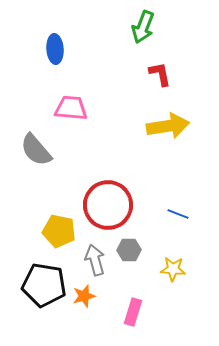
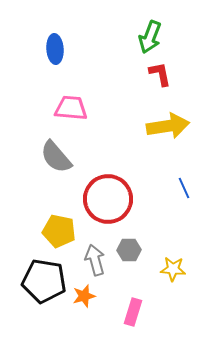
green arrow: moved 7 px right, 10 px down
gray semicircle: moved 20 px right, 7 px down
red circle: moved 6 px up
blue line: moved 6 px right, 26 px up; rotated 45 degrees clockwise
black pentagon: moved 4 px up
